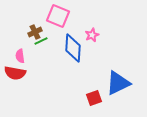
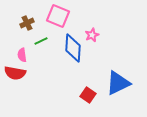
brown cross: moved 8 px left, 9 px up
pink semicircle: moved 2 px right, 1 px up
red square: moved 6 px left, 3 px up; rotated 35 degrees counterclockwise
